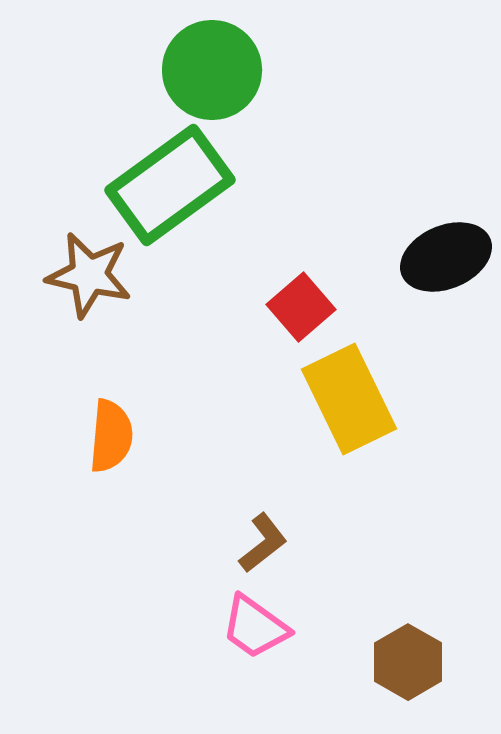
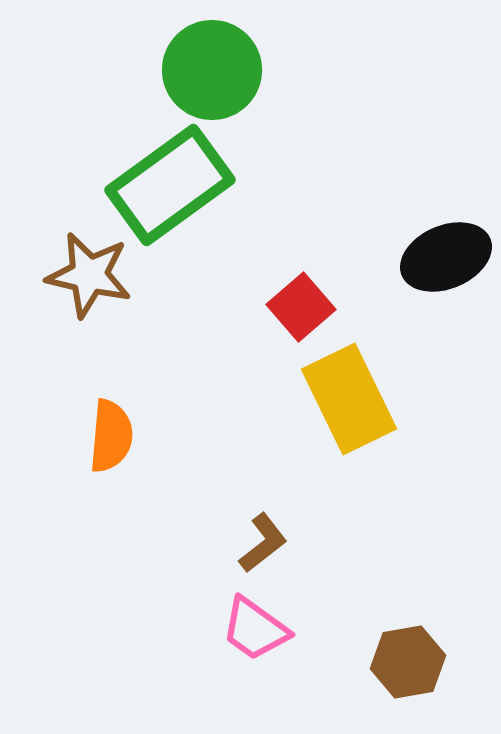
pink trapezoid: moved 2 px down
brown hexagon: rotated 20 degrees clockwise
